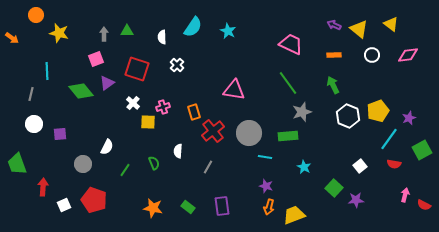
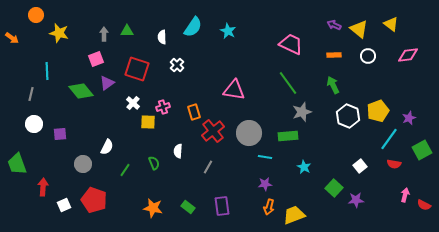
white circle at (372, 55): moved 4 px left, 1 px down
purple star at (266, 186): moved 1 px left, 2 px up; rotated 24 degrees counterclockwise
